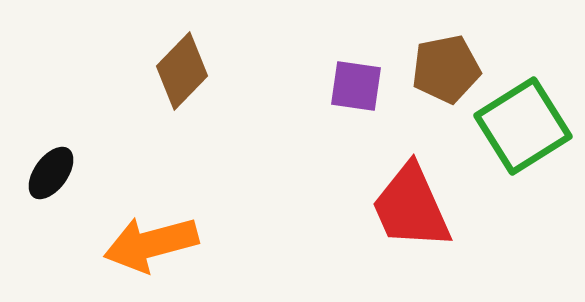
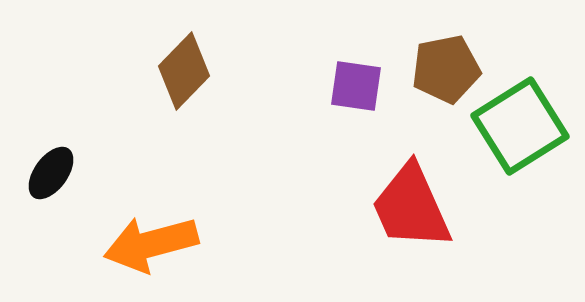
brown diamond: moved 2 px right
green square: moved 3 px left
